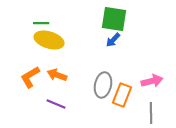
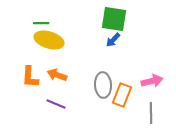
orange L-shape: rotated 55 degrees counterclockwise
gray ellipse: rotated 15 degrees counterclockwise
